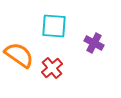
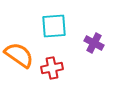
cyan square: rotated 8 degrees counterclockwise
red cross: rotated 30 degrees clockwise
